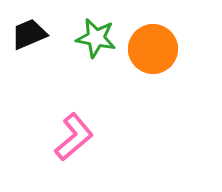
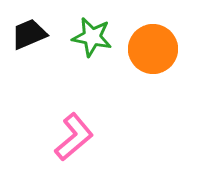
green star: moved 4 px left, 1 px up
